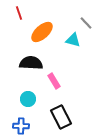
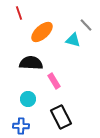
gray line: moved 2 px down
